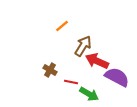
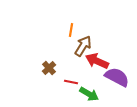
orange line: moved 9 px right, 4 px down; rotated 40 degrees counterclockwise
brown cross: moved 1 px left, 2 px up; rotated 16 degrees clockwise
